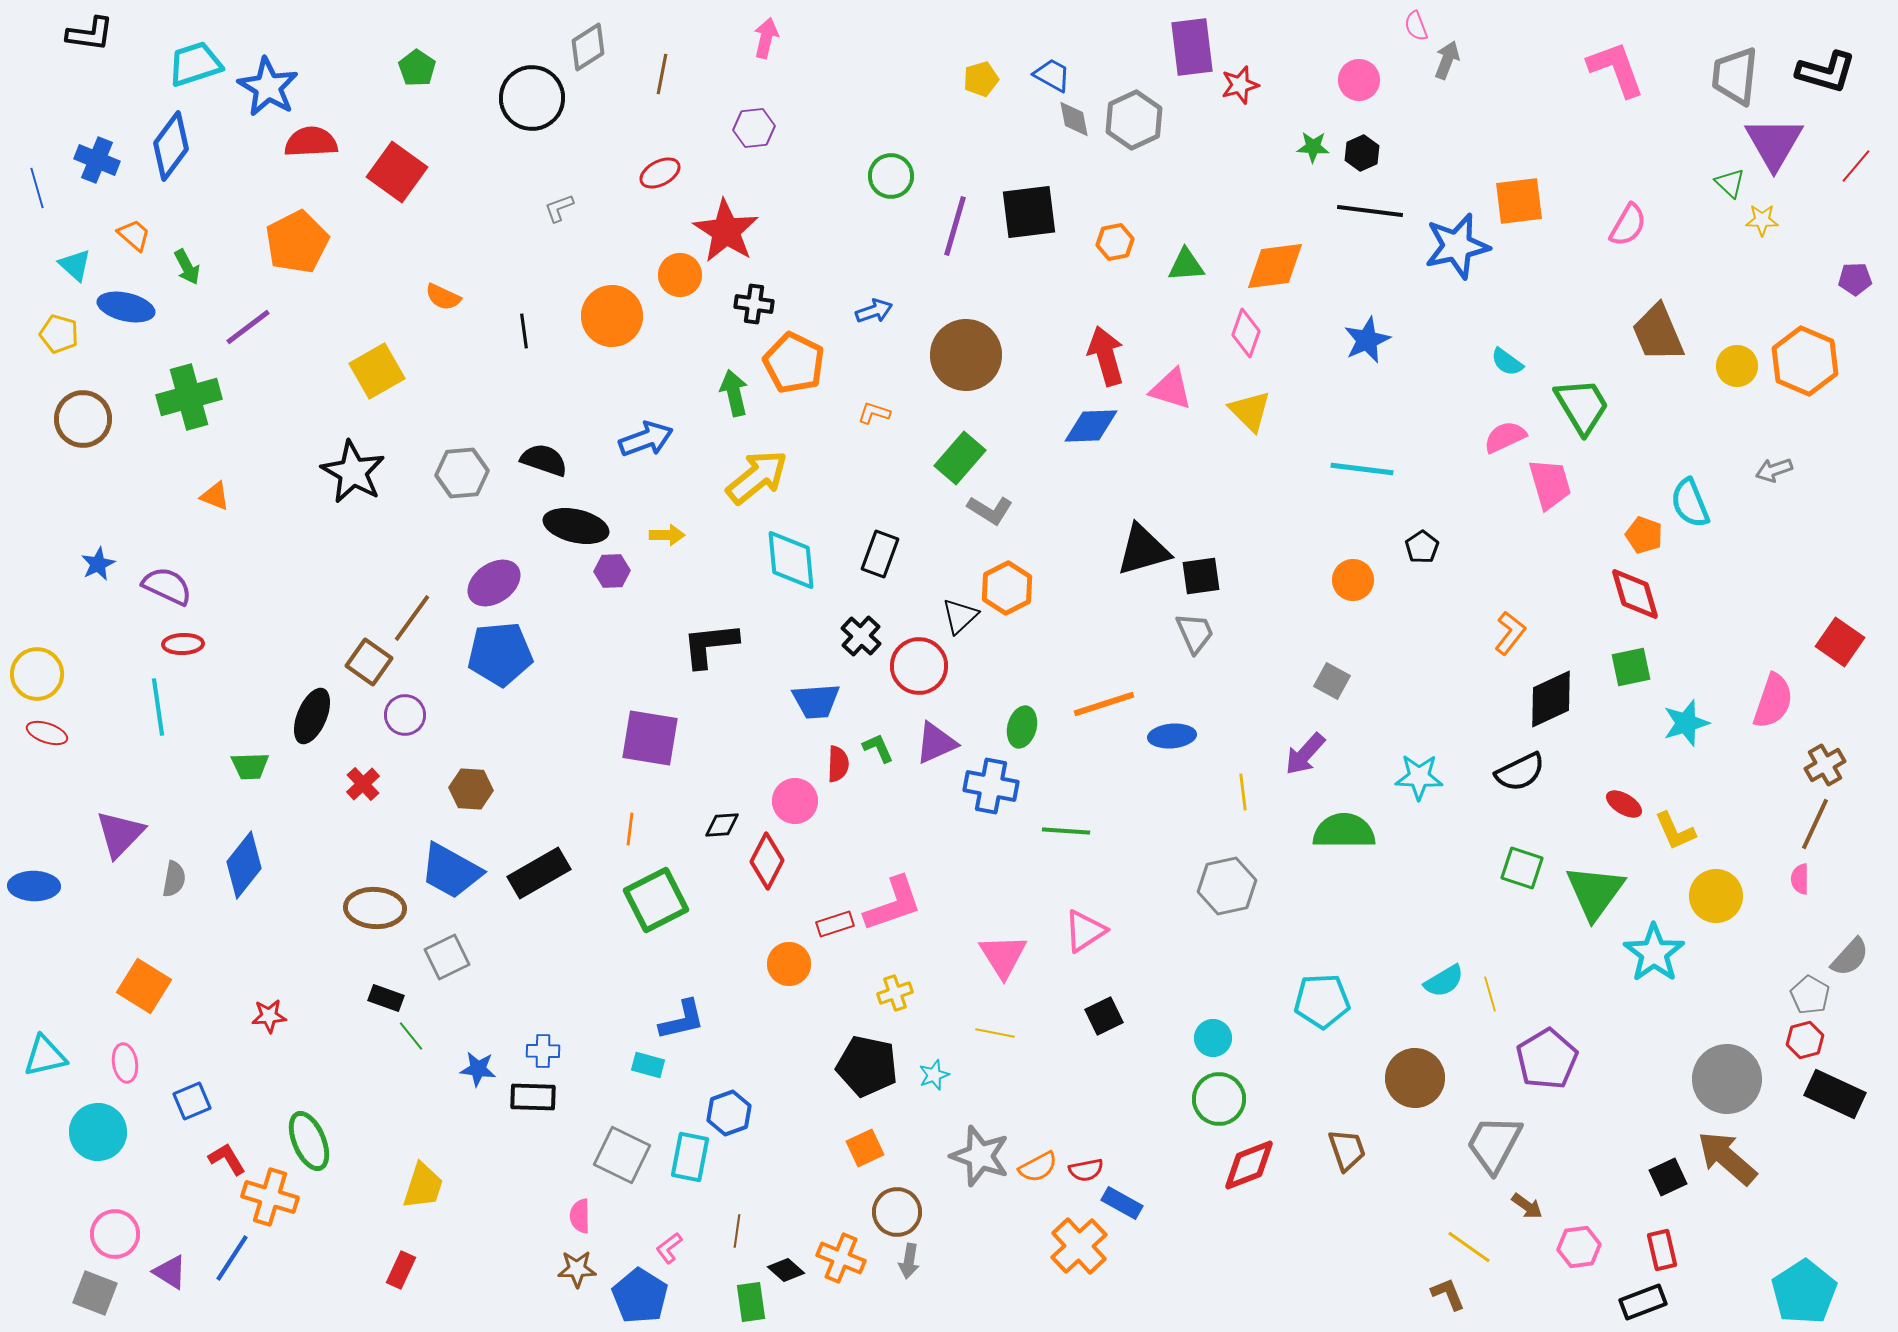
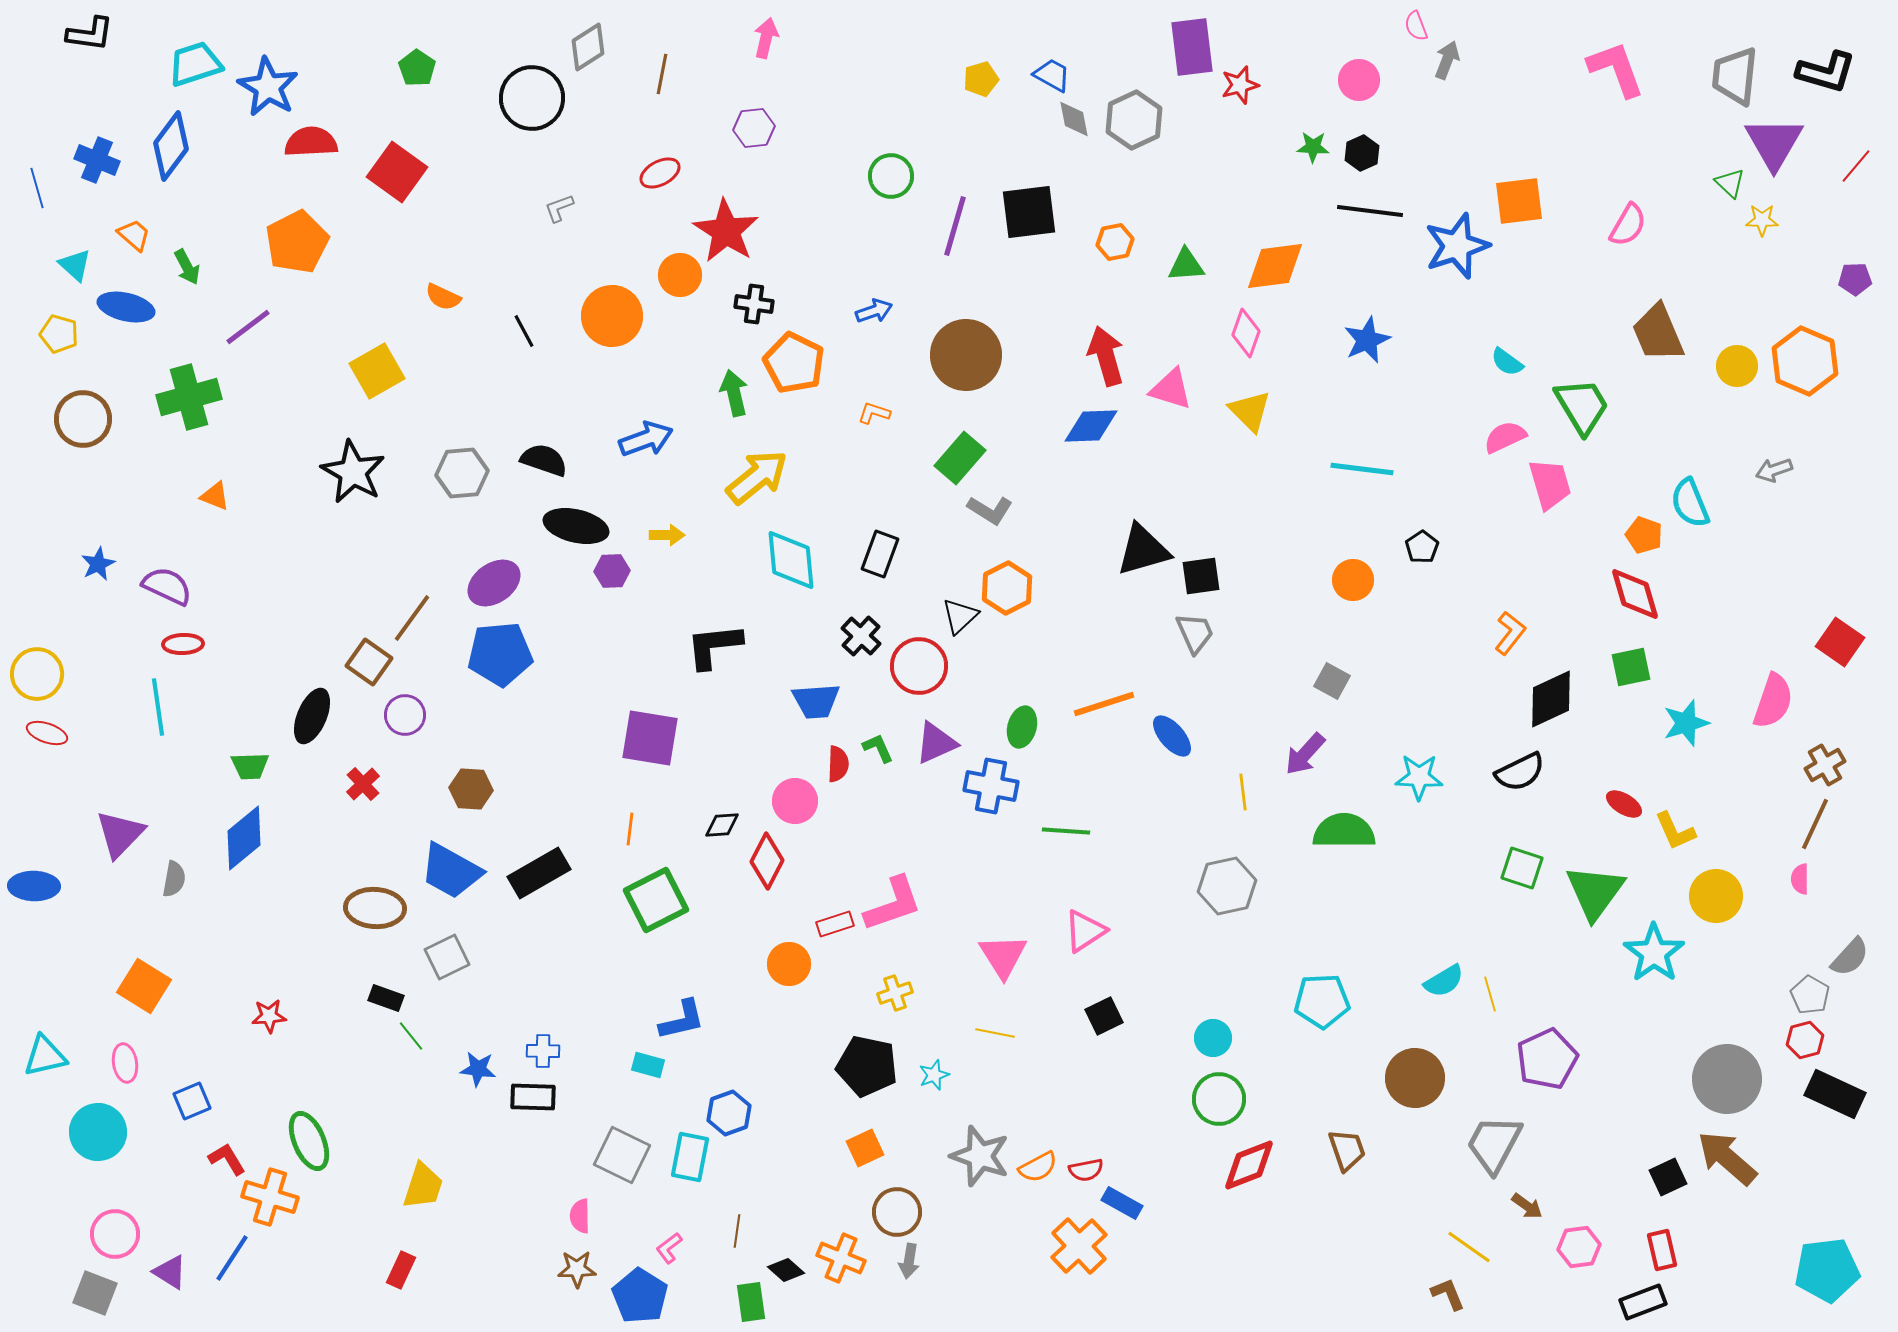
blue star at (1457, 246): rotated 6 degrees counterclockwise
black line at (524, 331): rotated 20 degrees counterclockwise
black L-shape at (710, 645): moved 4 px right, 1 px down
blue ellipse at (1172, 736): rotated 54 degrees clockwise
blue diamond at (244, 865): moved 27 px up; rotated 12 degrees clockwise
purple pentagon at (1547, 1059): rotated 6 degrees clockwise
cyan pentagon at (1804, 1292): moved 23 px right, 22 px up; rotated 26 degrees clockwise
